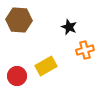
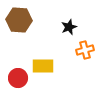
black star: rotated 28 degrees clockwise
yellow rectangle: moved 3 px left; rotated 30 degrees clockwise
red circle: moved 1 px right, 2 px down
